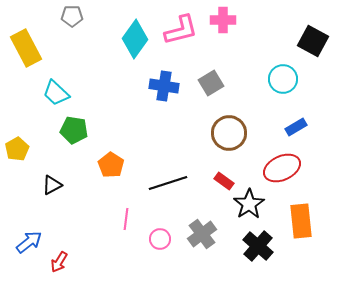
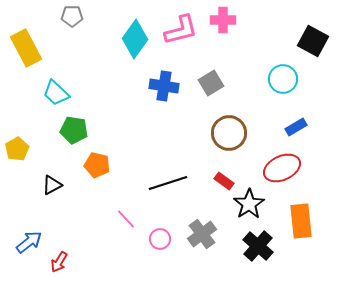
orange pentagon: moved 14 px left; rotated 20 degrees counterclockwise
pink line: rotated 50 degrees counterclockwise
